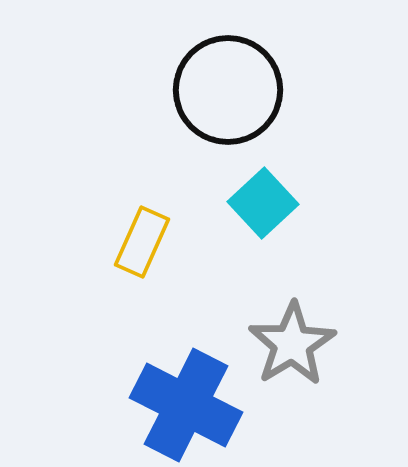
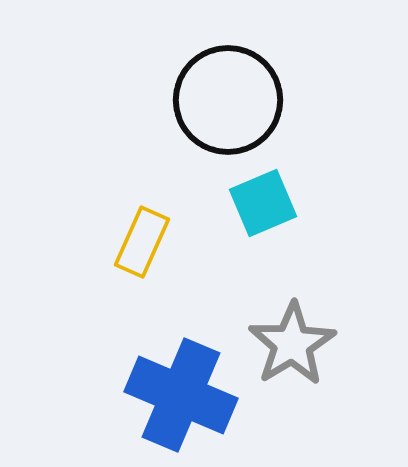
black circle: moved 10 px down
cyan square: rotated 20 degrees clockwise
blue cross: moved 5 px left, 10 px up; rotated 4 degrees counterclockwise
